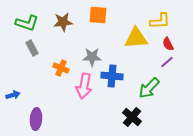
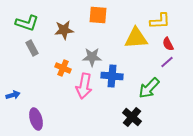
brown star: moved 1 px right, 8 px down
orange cross: moved 2 px right
purple ellipse: rotated 20 degrees counterclockwise
